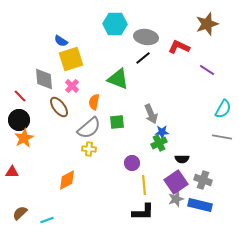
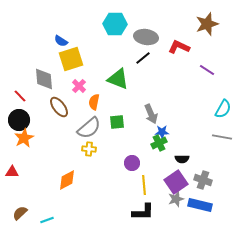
pink cross: moved 7 px right
